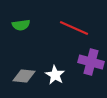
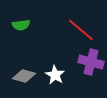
red line: moved 7 px right, 2 px down; rotated 16 degrees clockwise
gray diamond: rotated 10 degrees clockwise
